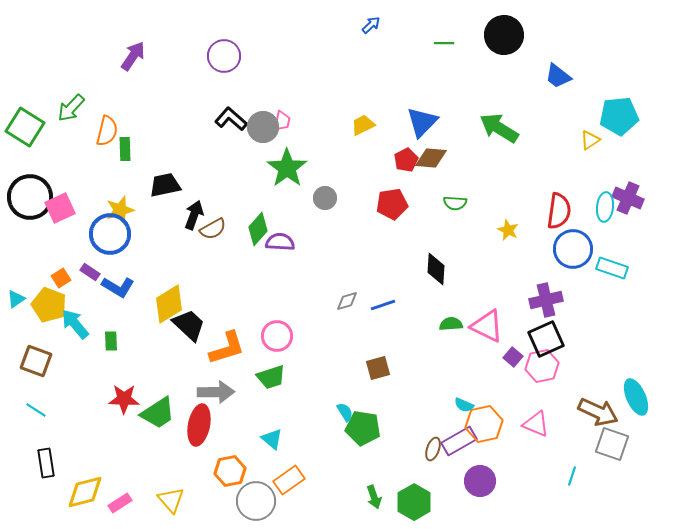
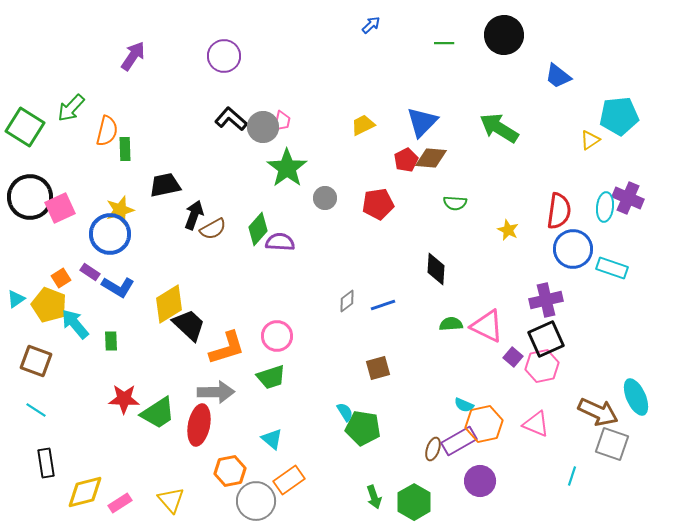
red pentagon at (392, 204): moved 14 px left
gray diamond at (347, 301): rotated 20 degrees counterclockwise
